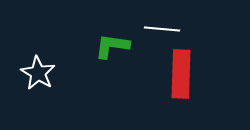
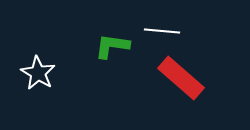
white line: moved 2 px down
red rectangle: moved 4 px down; rotated 51 degrees counterclockwise
